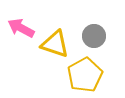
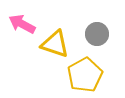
pink arrow: moved 1 px right, 4 px up
gray circle: moved 3 px right, 2 px up
